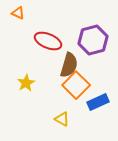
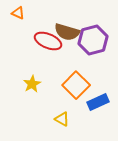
brown semicircle: moved 2 px left, 33 px up; rotated 90 degrees clockwise
yellow star: moved 6 px right, 1 px down
